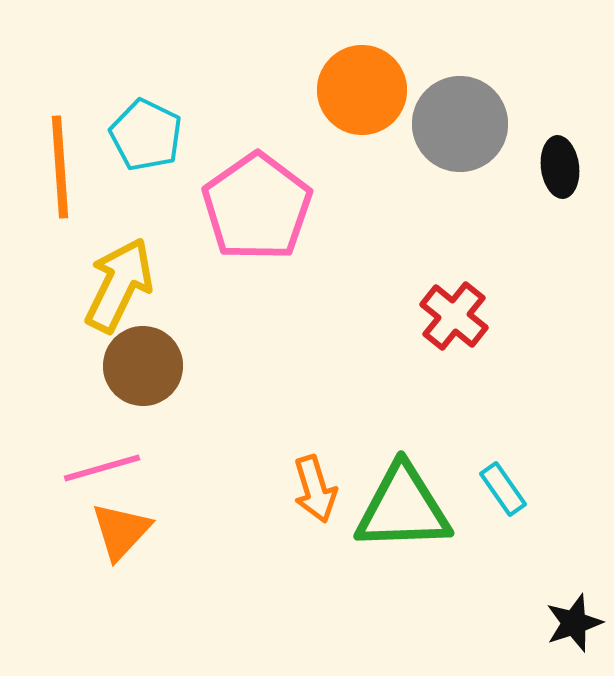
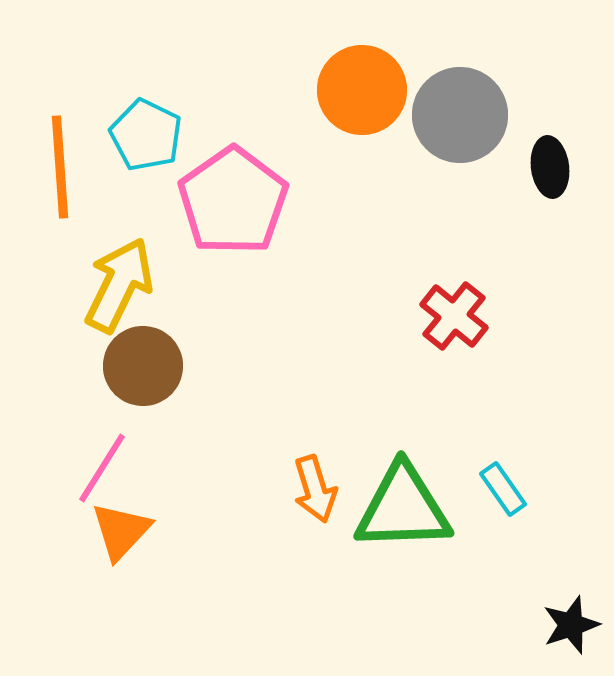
gray circle: moved 9 px up
black ellipse: moved 10 px left
pink pentagon: moved 24 px left, 6 px up
pink line: rotated 42 degrees counterclockwise
black star: moved 3 px left, 2 px down
